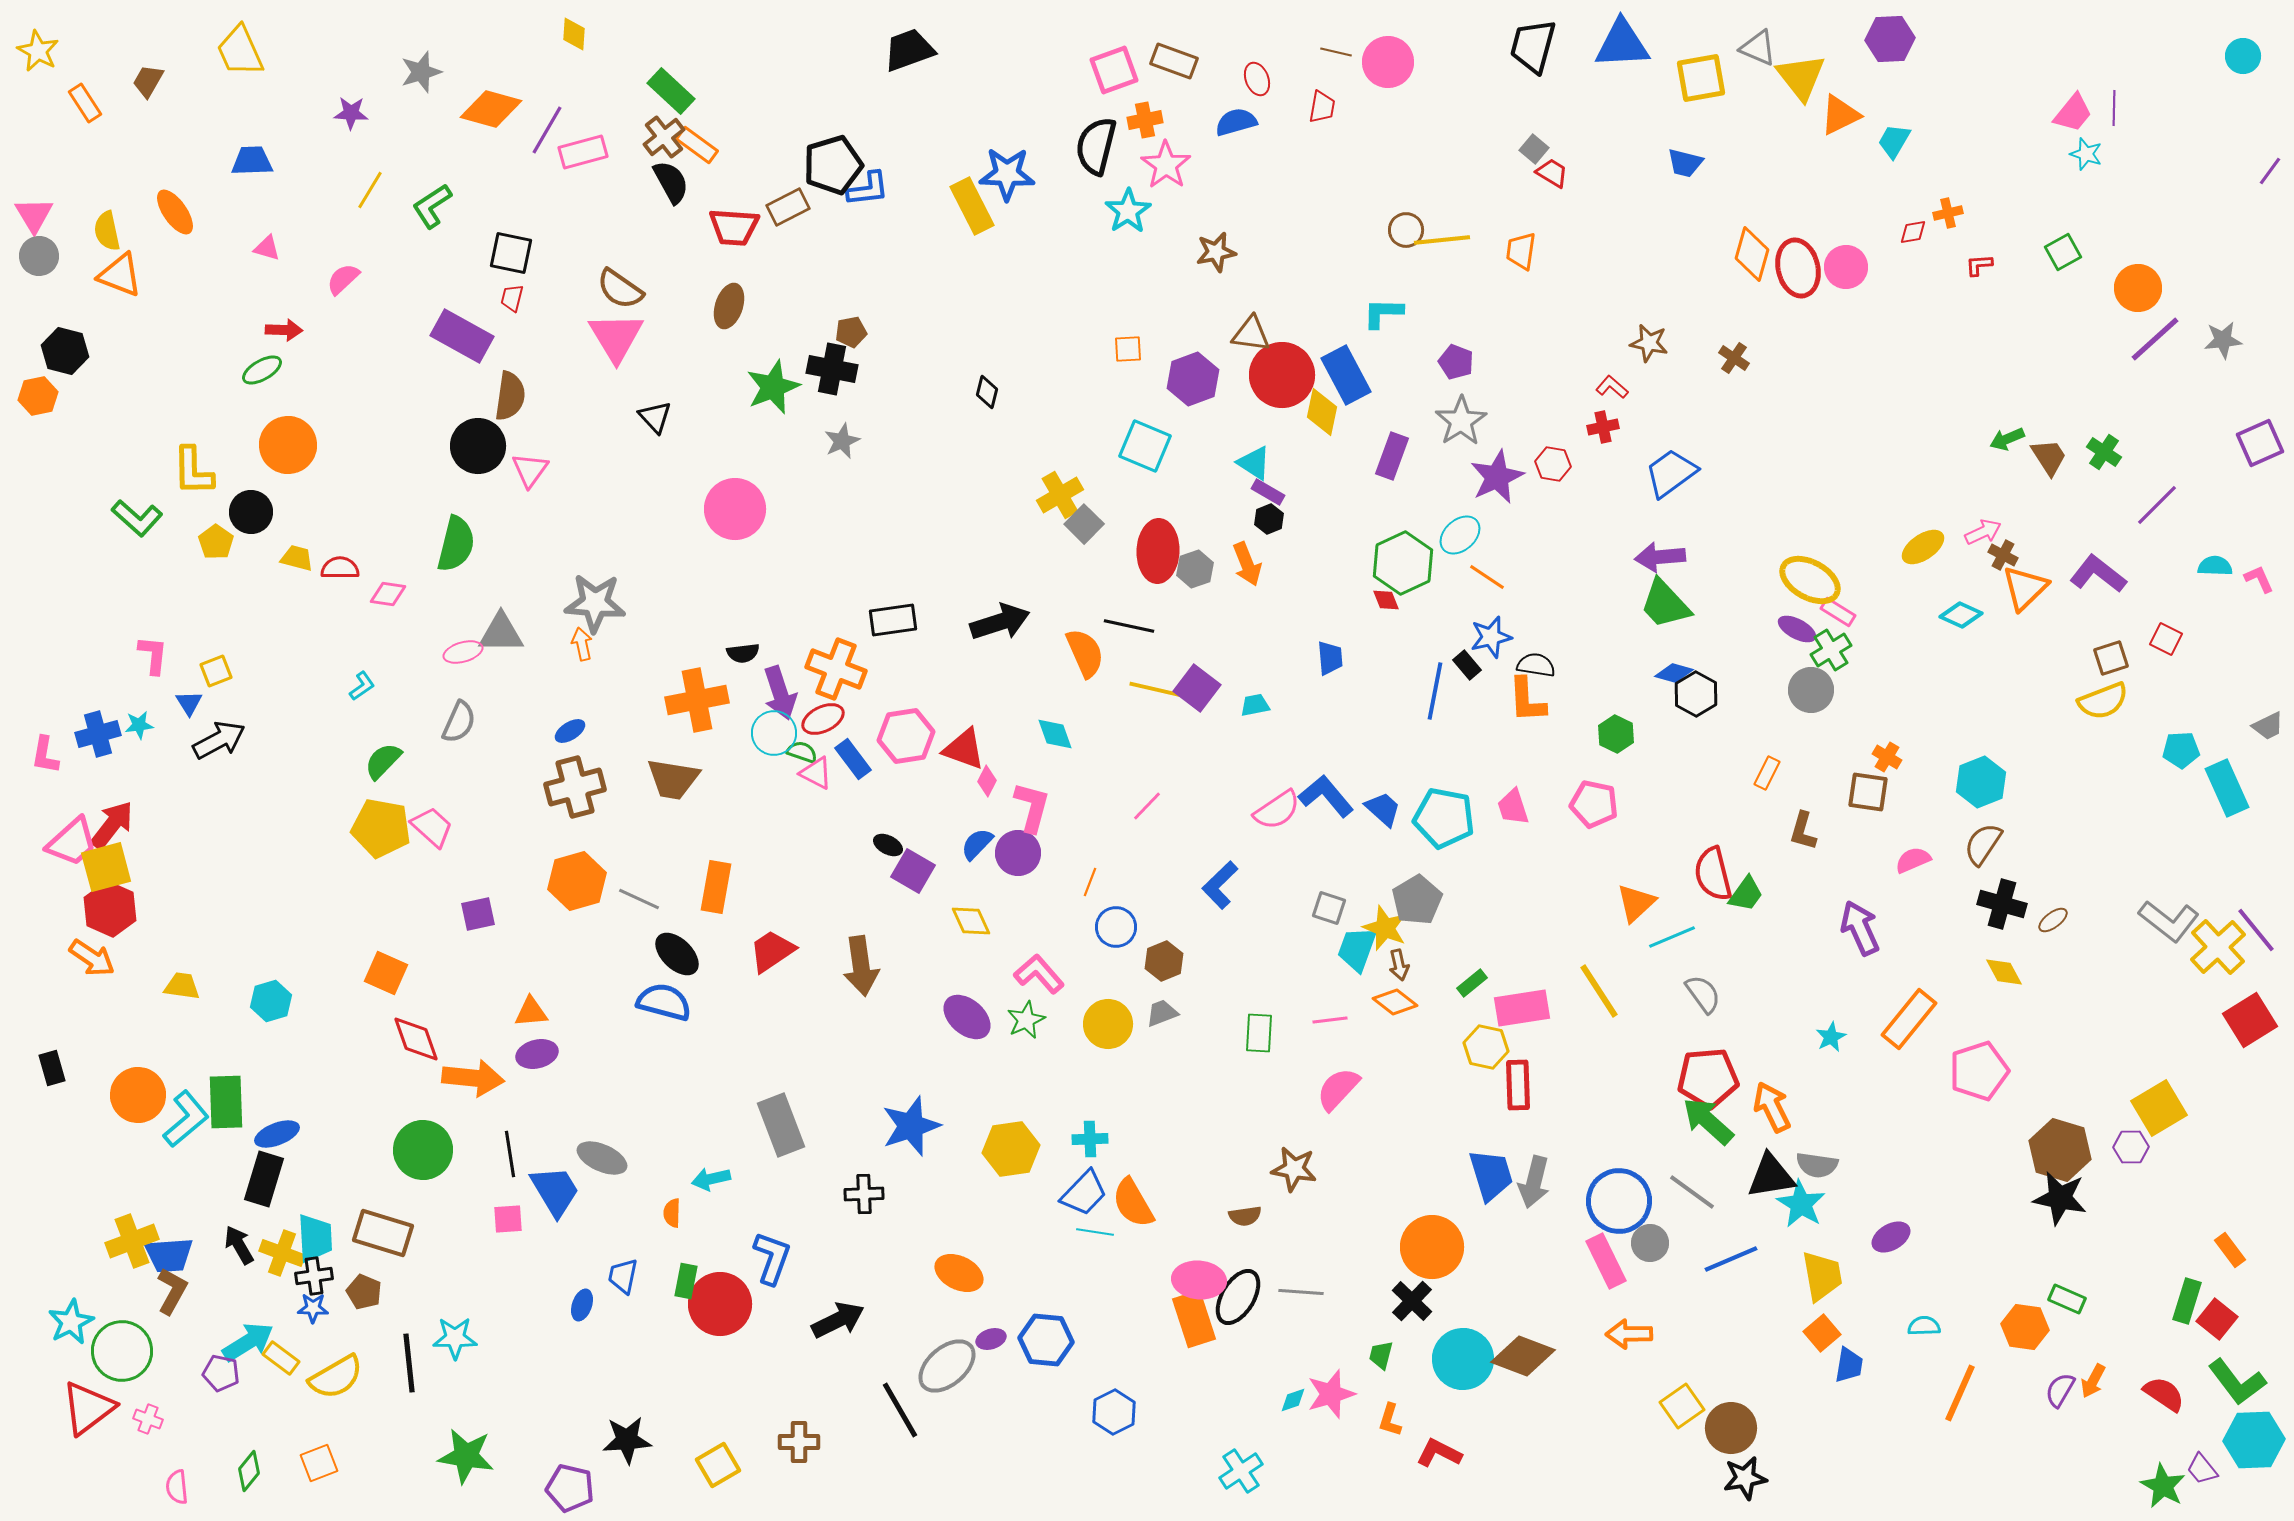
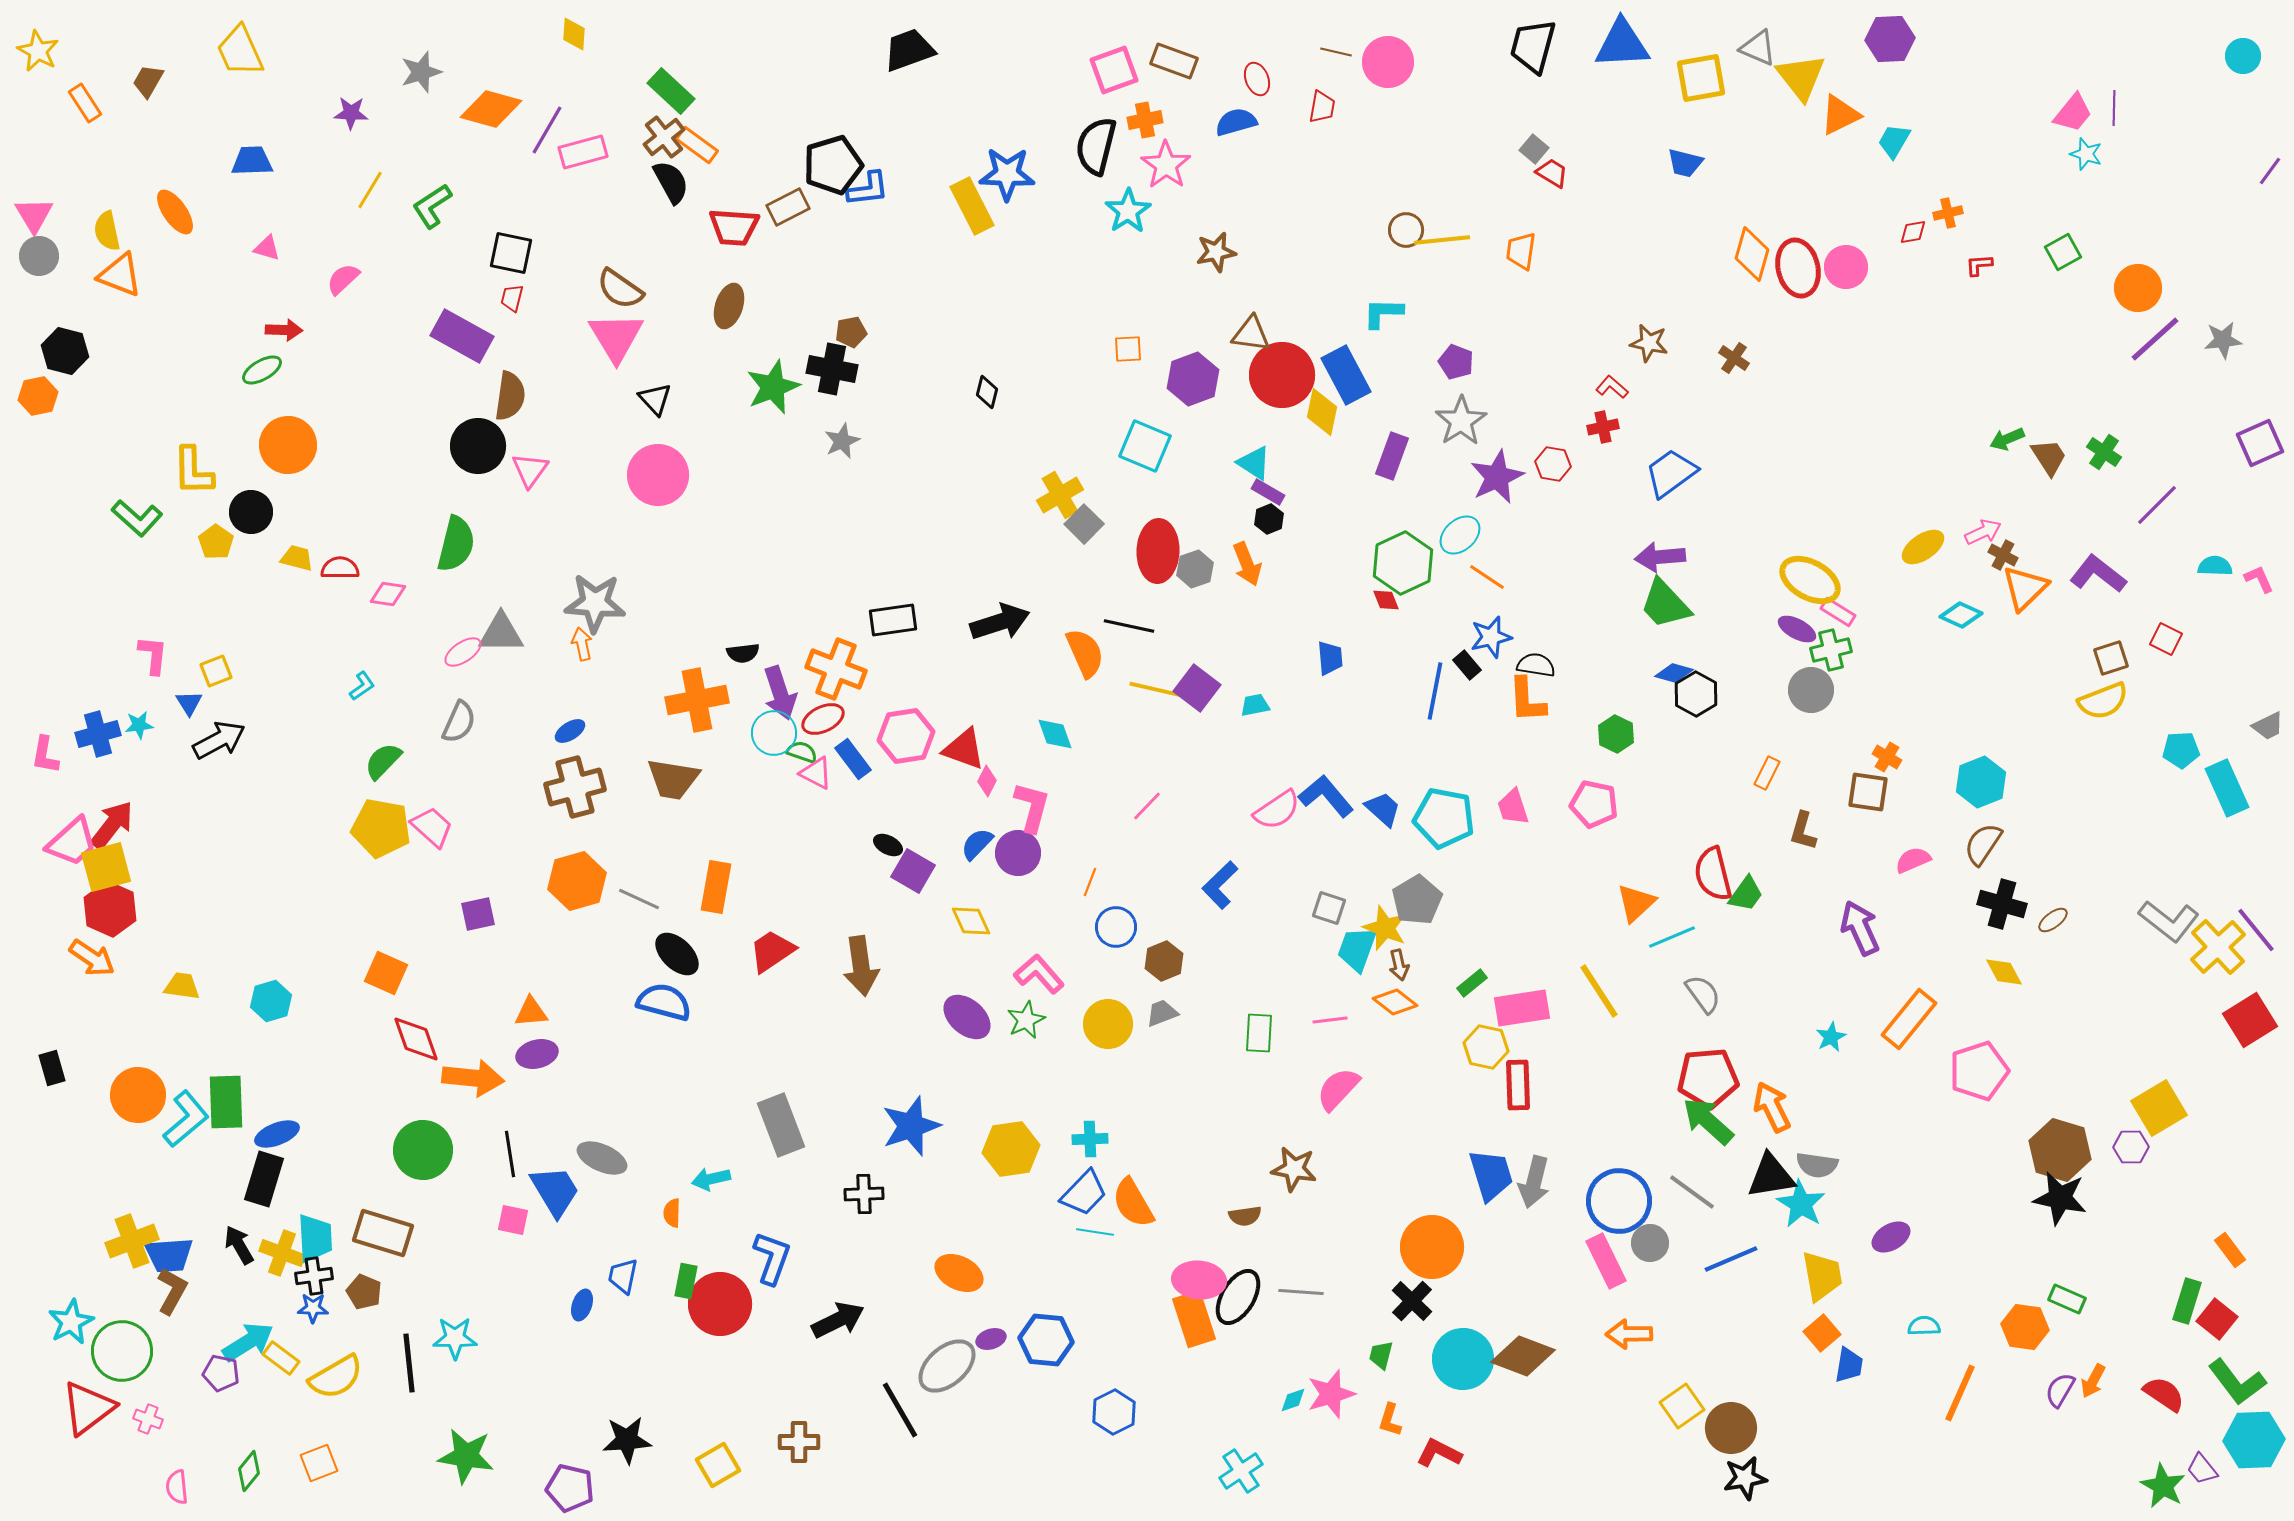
black triangle at (655, 417): moved 18 px up
pink circle at (735, 509): moved 77 px left, 34 px up
green cross at (1831, 650): rotated 18 degrees clockwise
pink ellipse at (463, 652): rotated 18 degrees counterclockwise
pink square at (508, 1219): moved 5 px right, 1 px down; rotated 16 degrees clockwise
